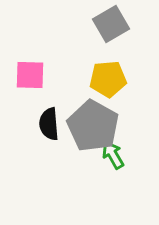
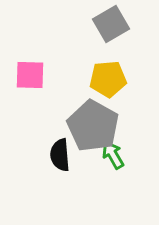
black semicircle: moved 11 px right, 31 px down
